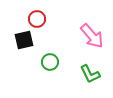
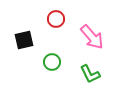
red circle: moved 19 px right
pink arrow: moved 1 px down
green circle: moved 2 px right
